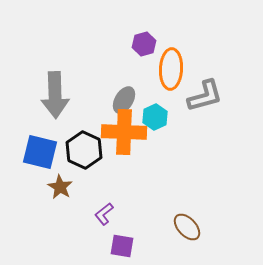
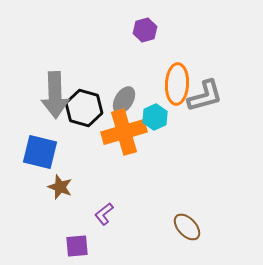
purple hexagon: moved 1 px right, 14 px up
orange ellipse: moved 6 px right, 15 px down
orange cross: rotated 18 degrees counterclockwise
black hexagon: moved 42 px up; rotated 9 degrees counterclockwise
brown star: rotated 10 degrees counterclockwise
purple square: moved 45 px left; rotated 15 degrees counterclockwise
